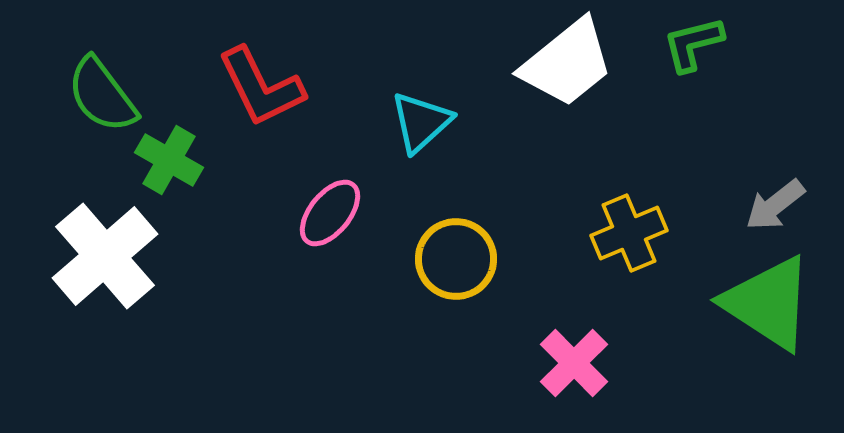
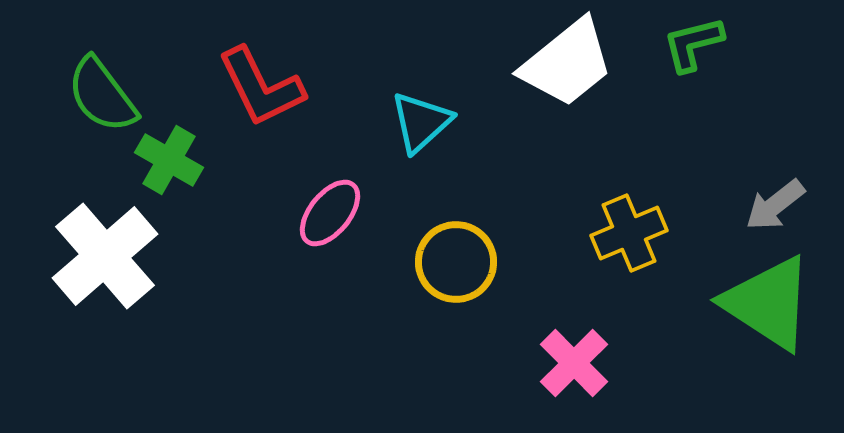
yellow circle: moved 3 px down
